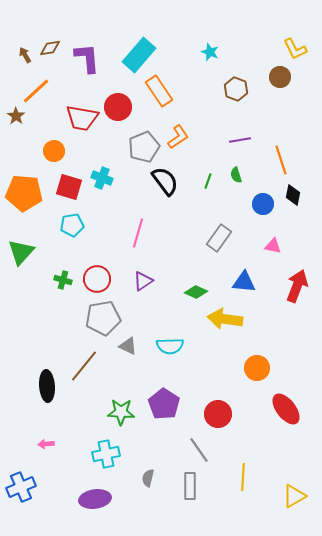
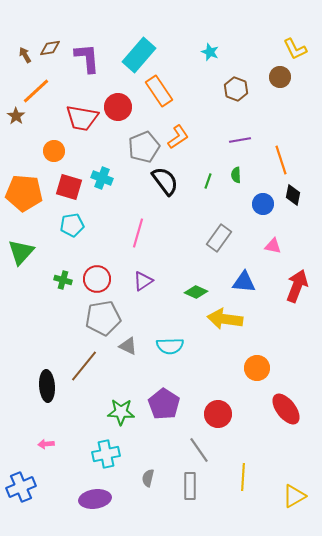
green semicircle at (236, 175): rotated 14 degrees clockwise
